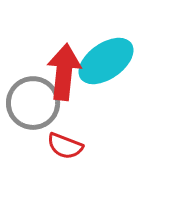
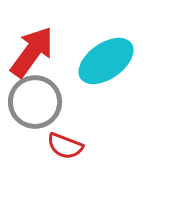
red arrow: moved 32 px left, 20 px up; rotated 30 degrees clockwise
gray circle: moved 2 px right, 1 px up
